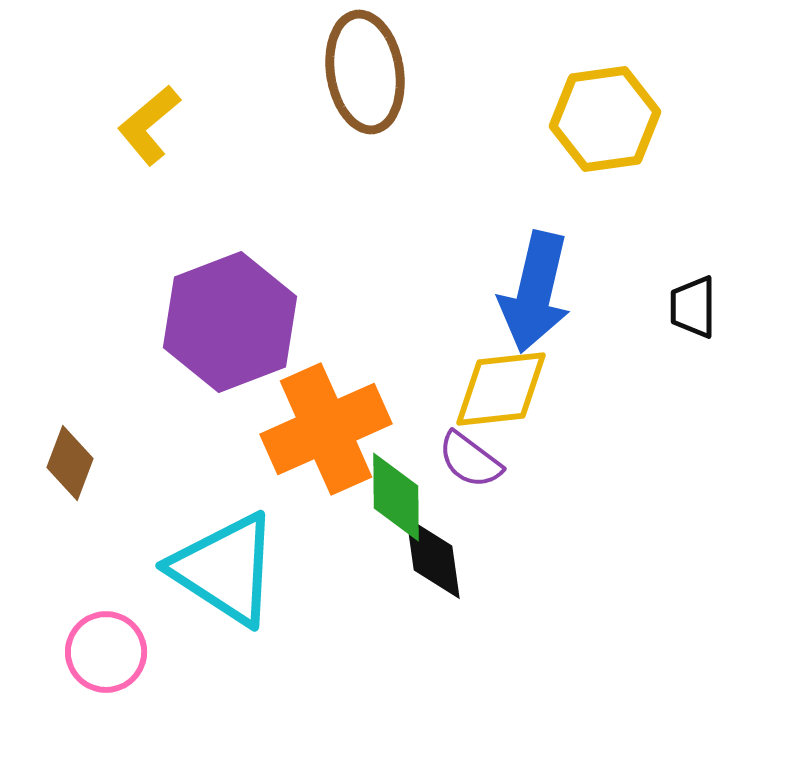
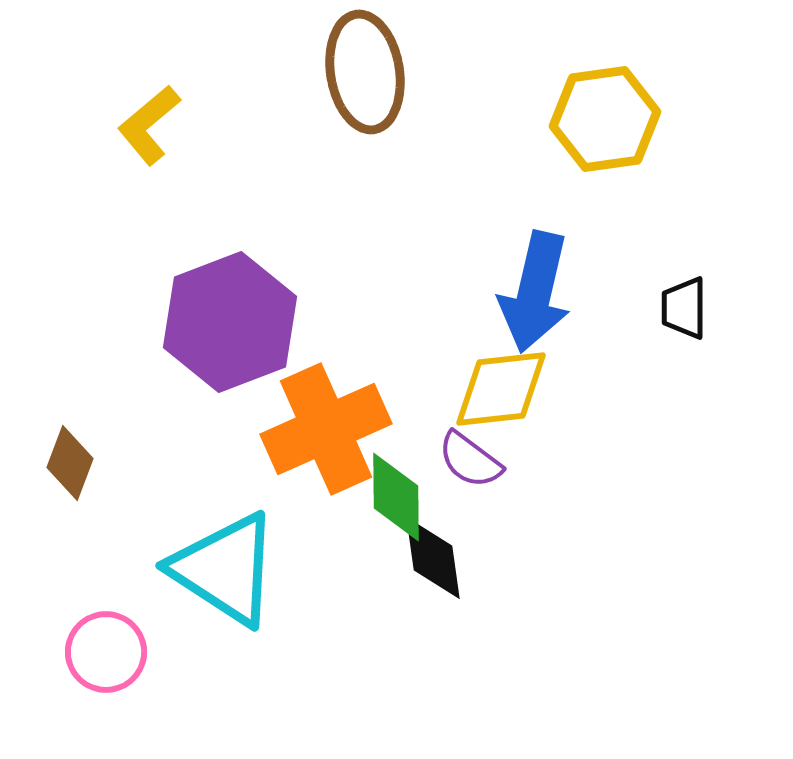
black trapezoid: moved 9 px left, 1 px down
